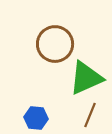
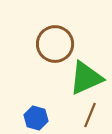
blue hexagon: rotated 10 degrees clockwise
